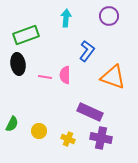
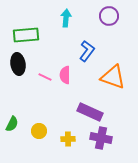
green rectangle: rotated 15 degrees clockwise
pink line: rotated 16 degrees clockwise
yellow cross: rotated 24 degrees counterclockwise
